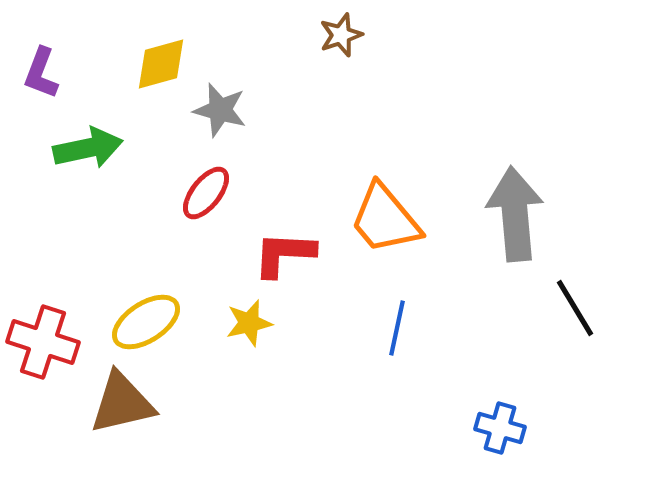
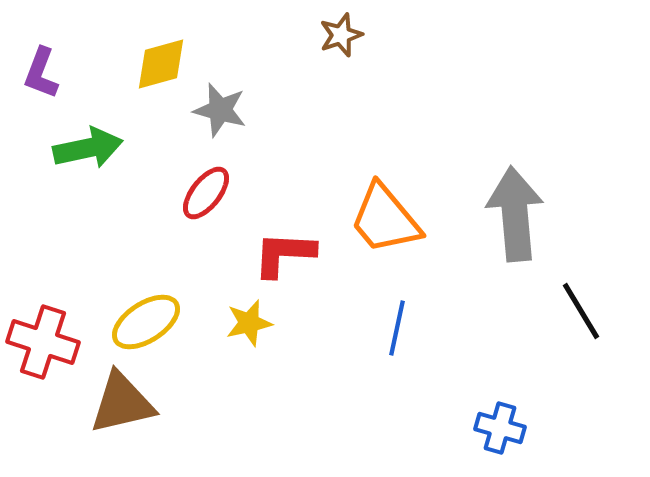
black line: moved 6 px right, 3 px down
